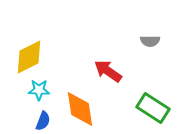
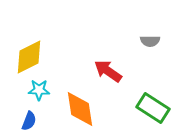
blue semicircle: moved 14 px left
